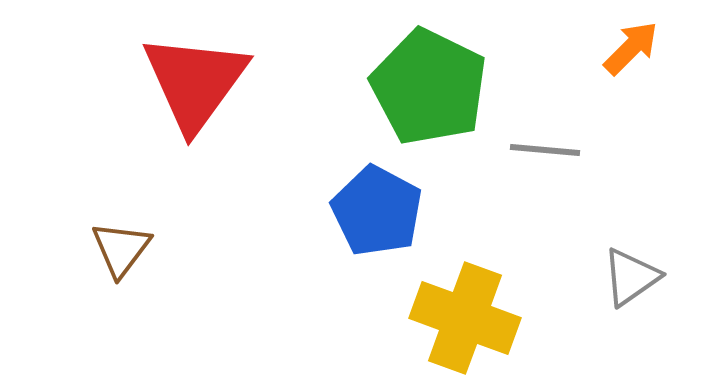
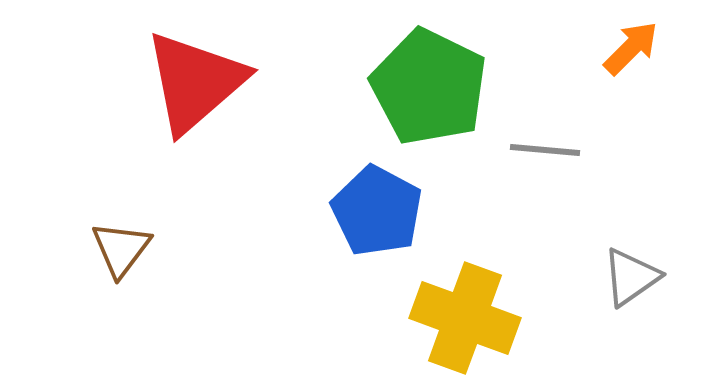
red triangle: rotated 13 degrees clockwise
